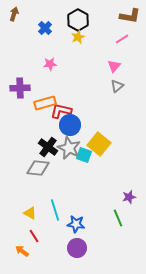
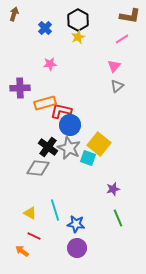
cyan square: moved 4 px right, 3 px down
purple star: moved 16 px left, 8 px up
red line: rotated 32 degrees counterclockwise
